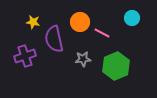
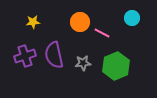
yellow star: rotated 16 degrees counterclockwise
purple semicircle: moved 16 px down
gray star: moved 4 px down
